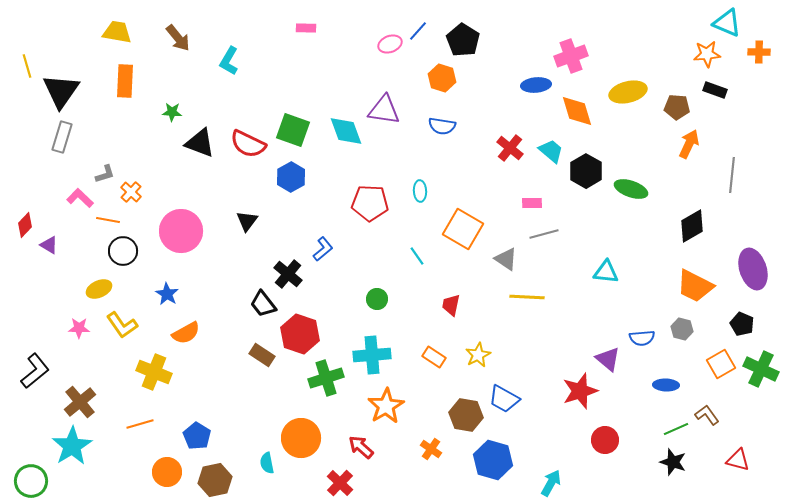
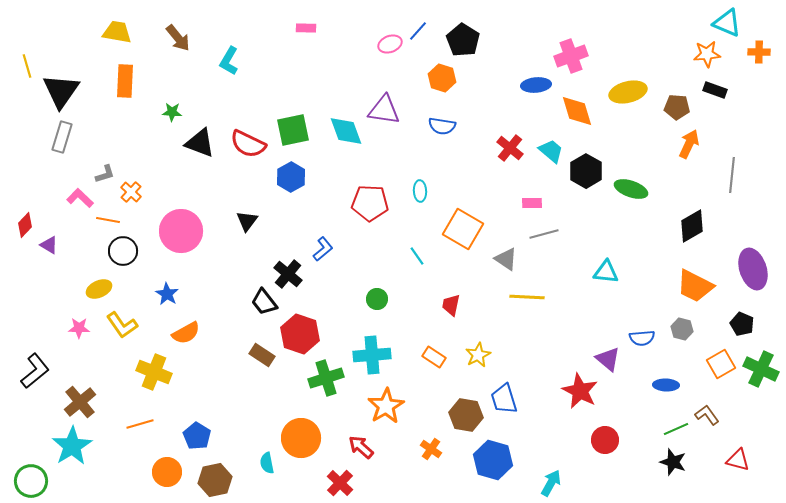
green square at (293, 130): rotated 32 degrees counterclockwise
black trapezoid at (263, 304): moved 1 px right, 2 px up
red star at (580, 391): rotated 27 degrees counterclockwise
blue trapezoid at (504, 399): rotated 44 degrees clockwise
